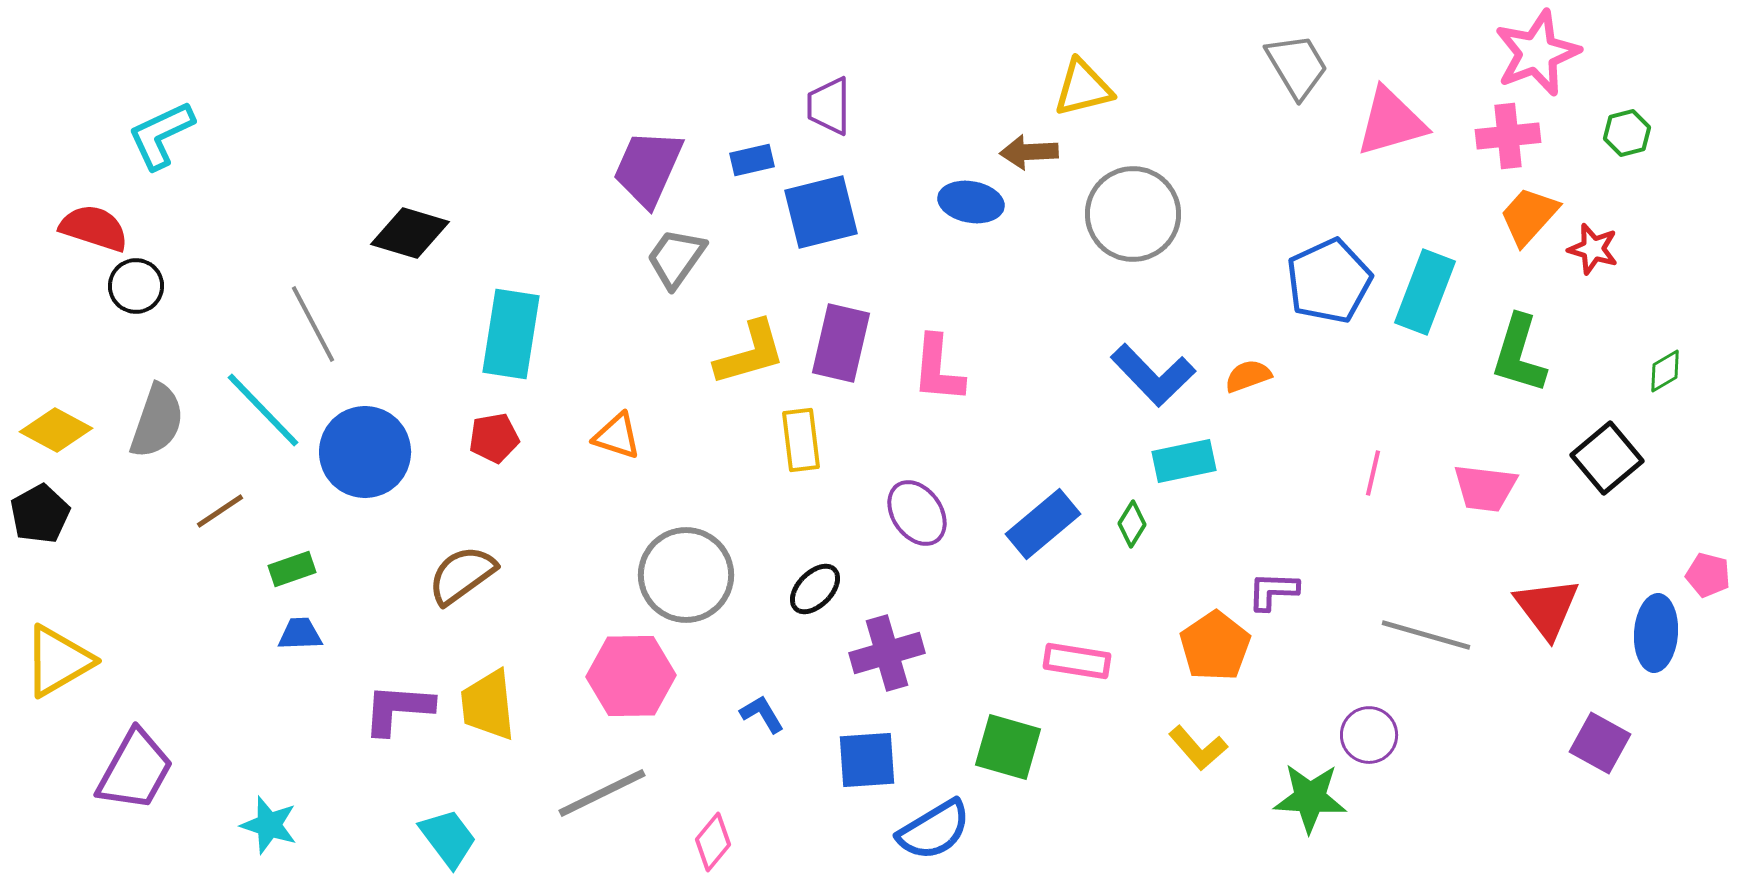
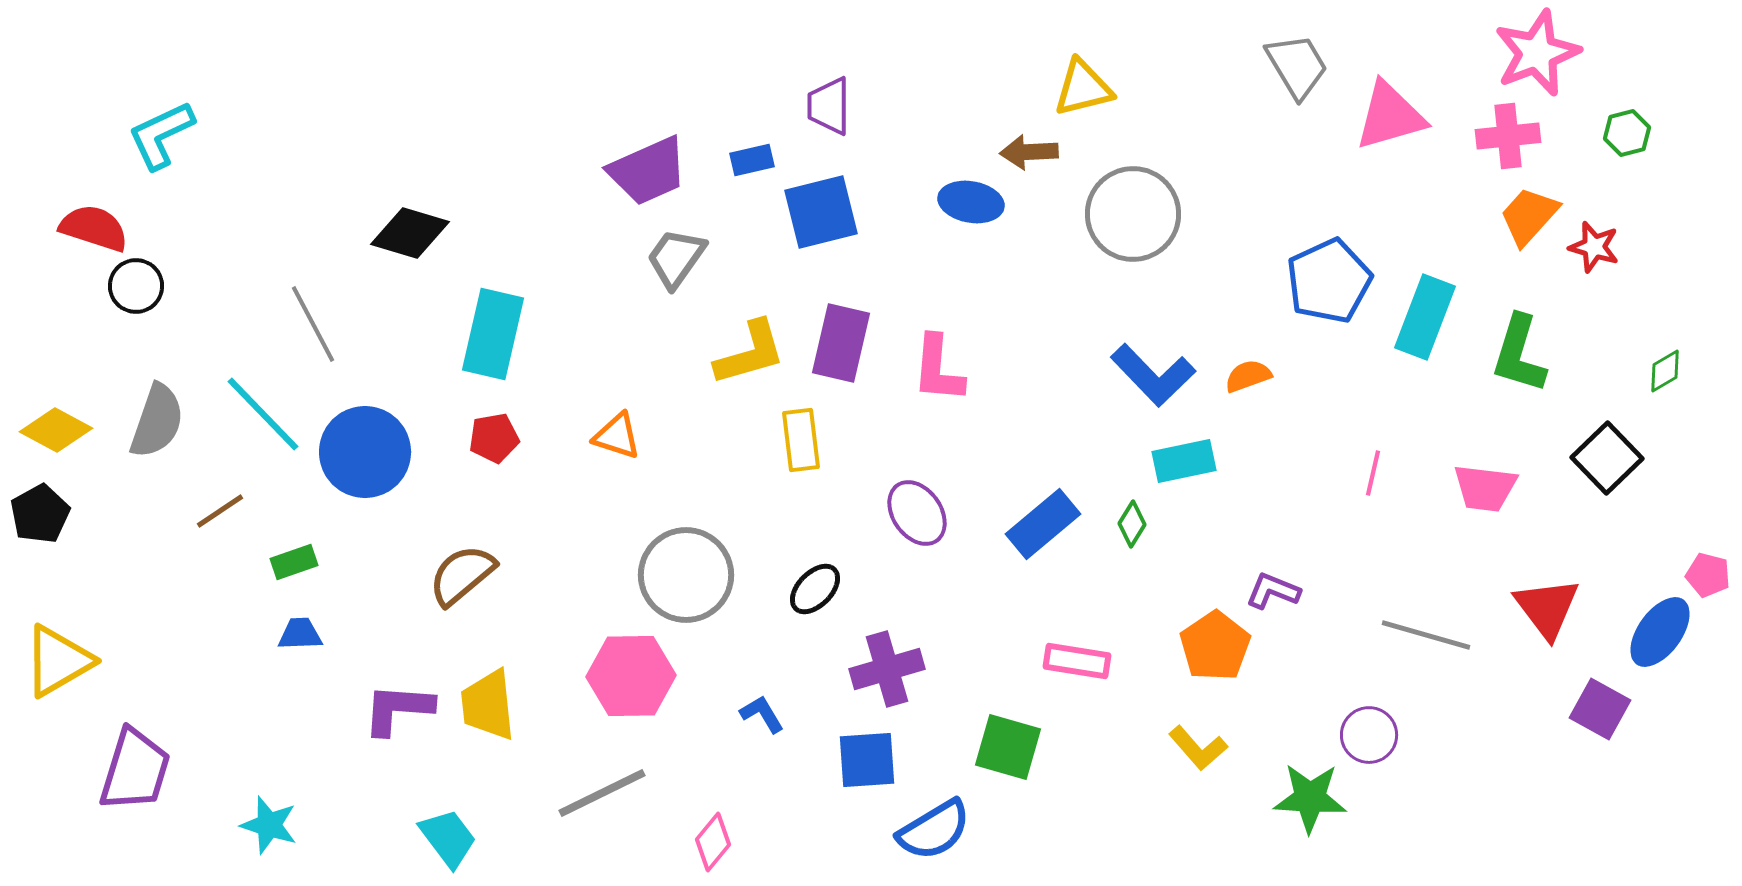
pink triangle at (1391, 122): moved 1 px left, 6 px up
purple trapezoid at (648, 168): moved 3 px down; rotated 138 degrees counterclockwise
red star at (1593, 249): moved 1 px right, 2 px up
cyan rectangle at (1425, 292): moved 25 px down
cyan rectangle at (511, 334): moved 18 px left; rotated 4 degrees clockwise
cyan line at (263, 410): moved 4 px down
black square at (1607, 458): rotated 4 degrees counterclockwise
green rectangle at (292, 569): moved 2 px right, 7 px up
brown semicircle at (462, 575): rotated 4 degrees counterclockwise
purple L-shape at (1273, 591): rotated 20 degrees clockwise
blue ellipse at (1656, 633): moved 4 px right, 1 px up; rotated 32 degrees clockwise
purple cross at (887, 653): moved 16 px down
purple square at (1600, 743): moved 34 px up
purple trapezoid at (135, 770): rotated 12 degrees counterclockwise
